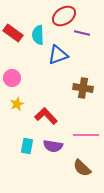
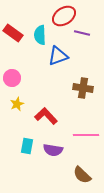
cyan semicircle: moved 2 px right
blue triangle: moved 1 px down
purple semicircle: moved 4 px down
brown semicircle: moved 7 px down
